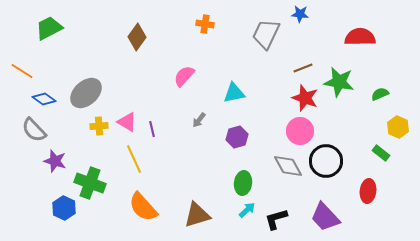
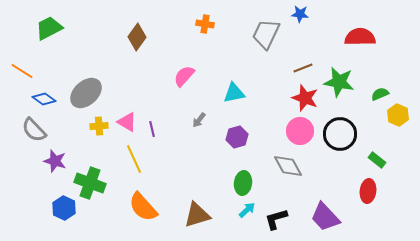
yellow hexagon: moved 12 px up
green rectangle: moved 4 px left, 7 px down
black circle: moved 14 px right, 27 px up
